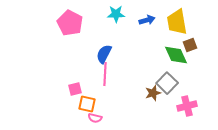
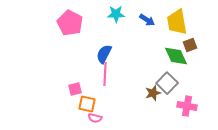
blue arrow: rotated 49 degrees clockwise
green diamond: moved 1 px down
pink cross: rotated 24 degrees clockwise
